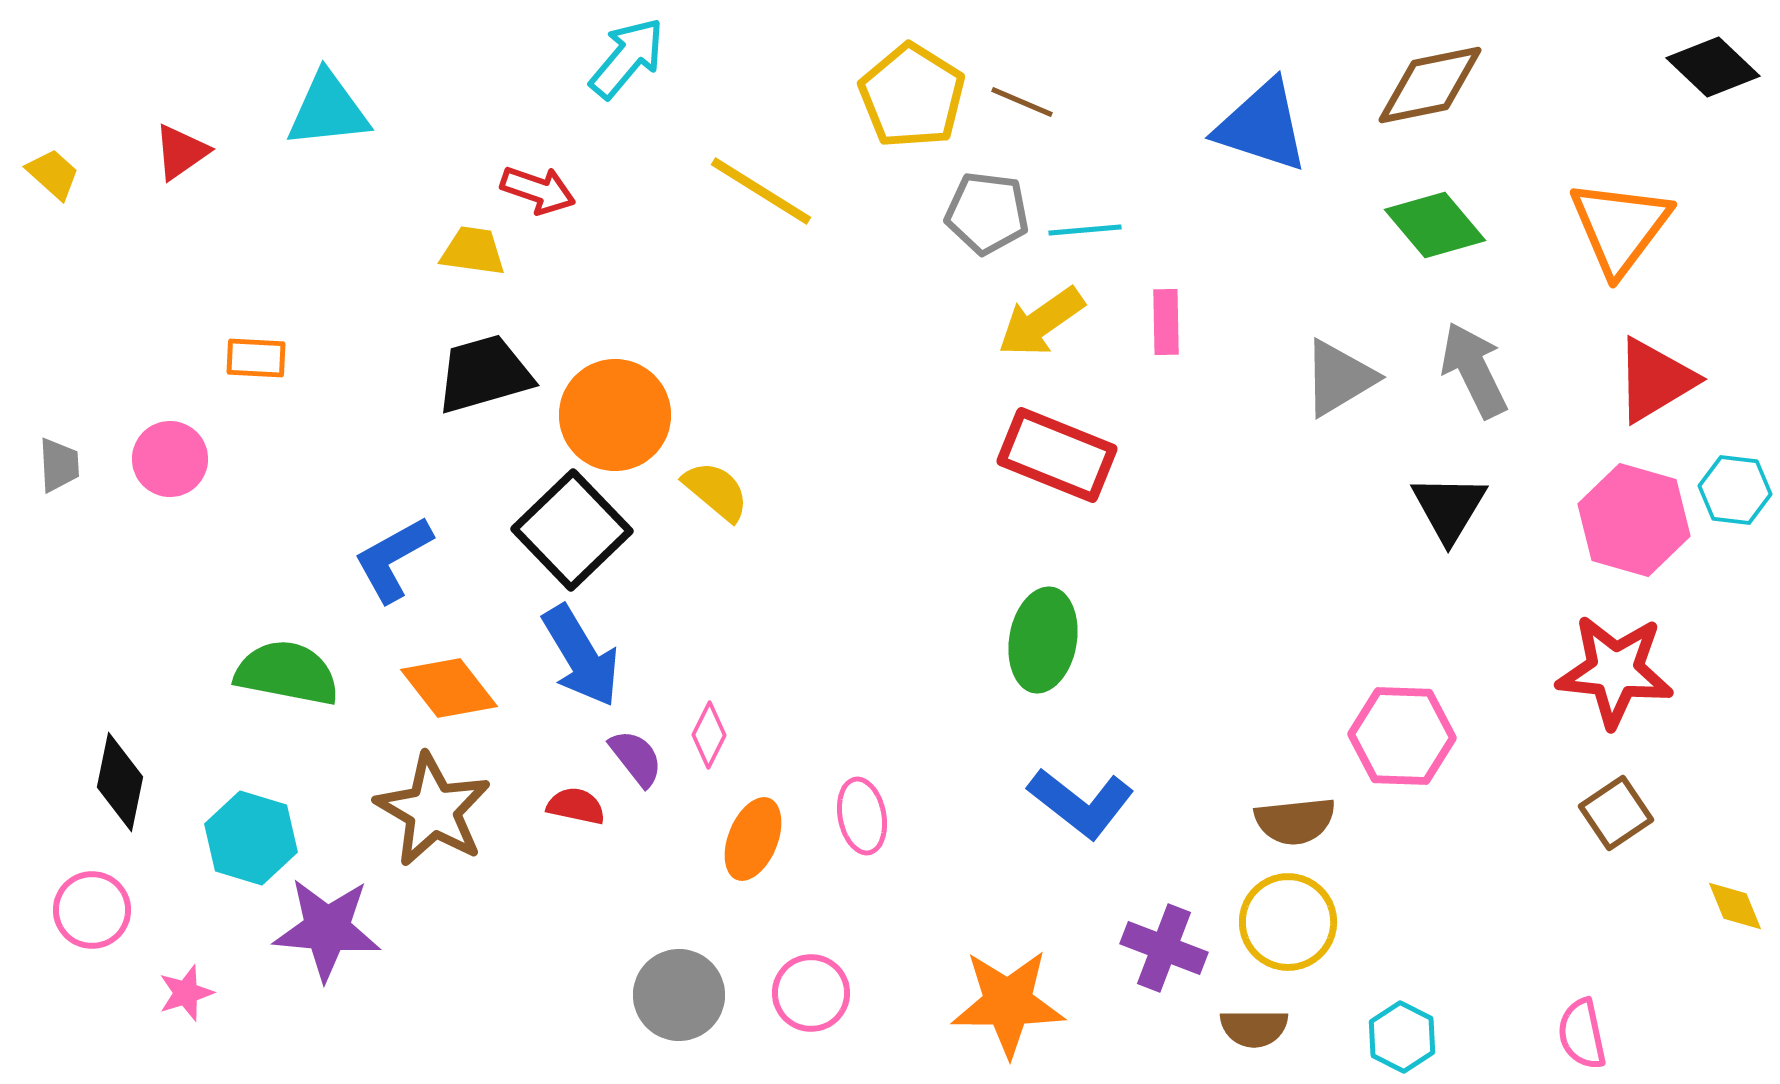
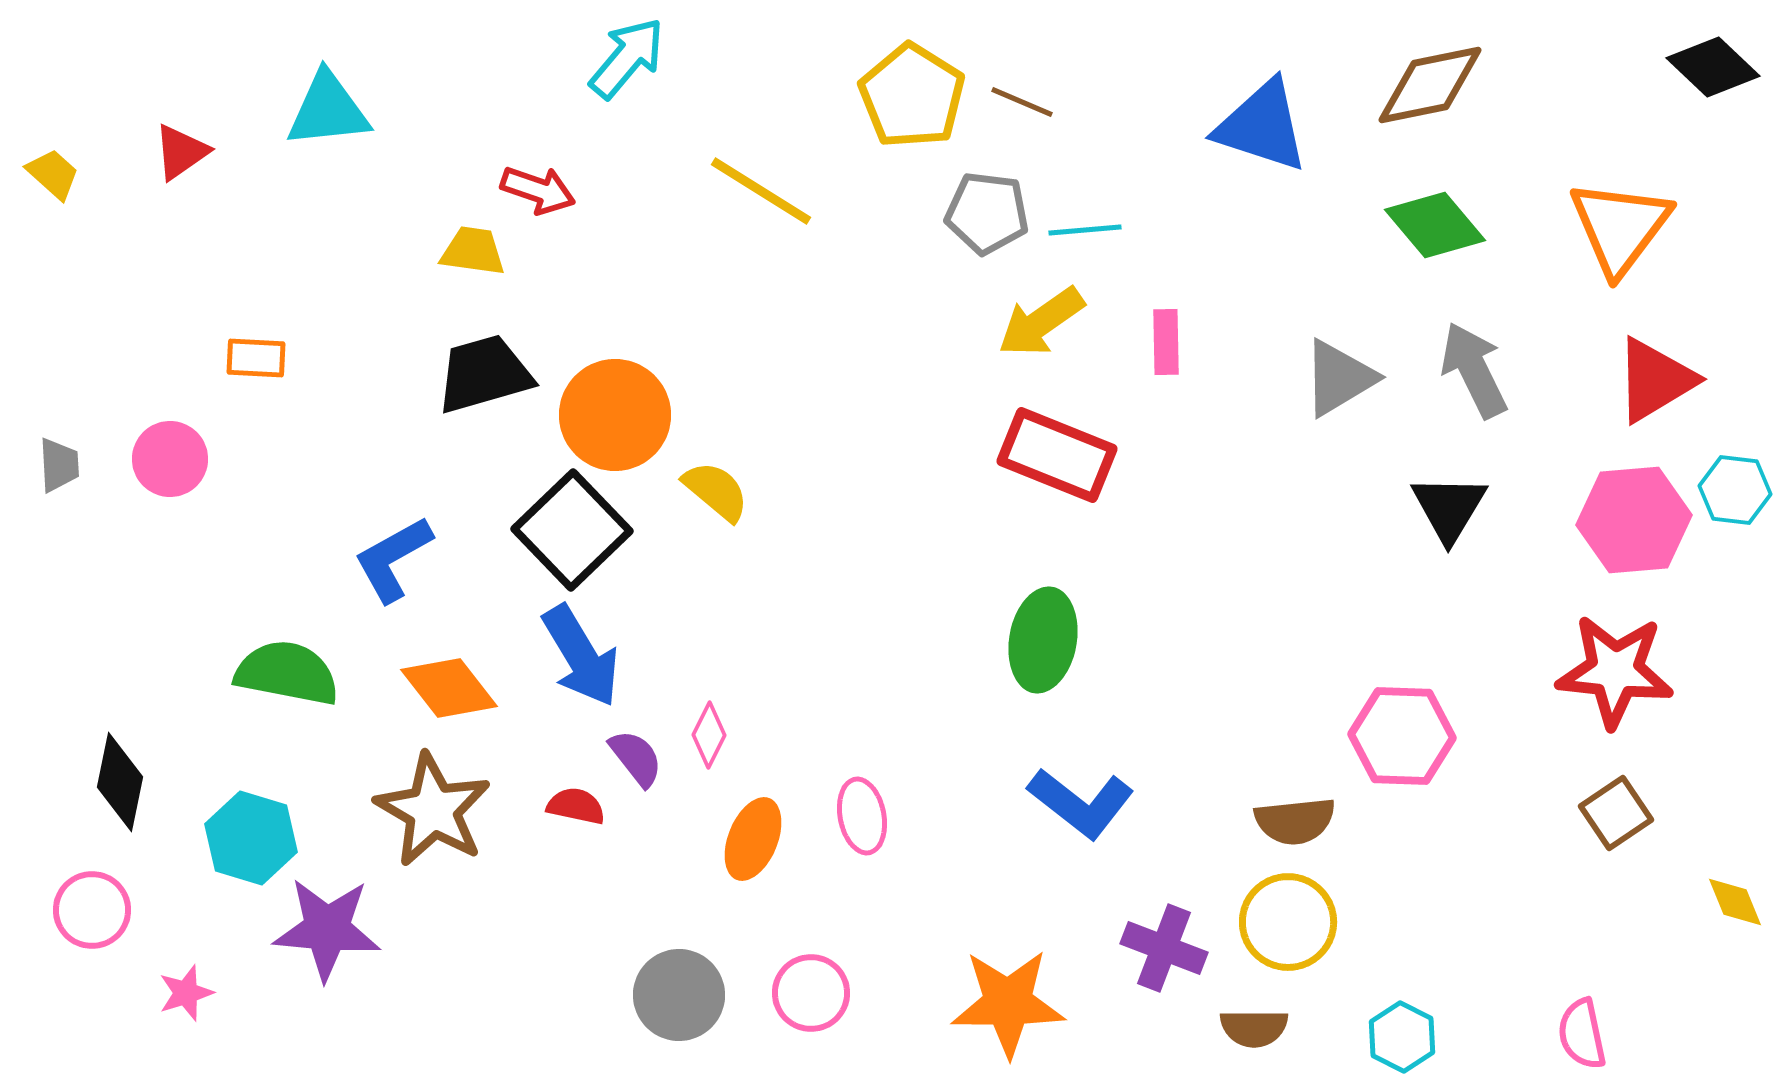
pink rectangle at (1166, 322): moved 20 px down
pink hexagon at (1634, 520): rotated 21 degrees counterclockwise
yellow diamond at (1735, 906): moved 4 px up
